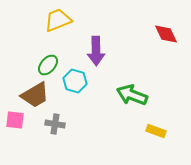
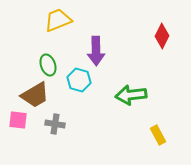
red diamond: moved 4 px left, 2 px down; rotated 50 degrees clockwise
green ellipse: rotated 60 degrees counterclockwise
cyan hexagon: moved 4 px right, 1 px up
green arrow: moved 1 px left; rotated 28 degrees counterclockwise
pink square: moved 3 px right
yellow rectangle: moved 2 px right, 4 px down; rotated 42 degrees clockwise
